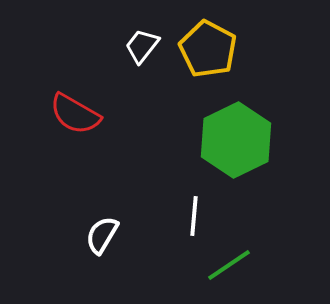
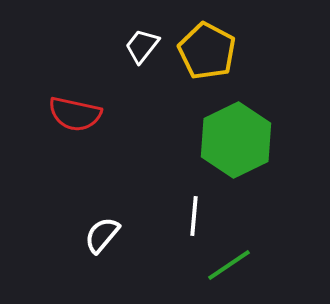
yellow pentagon: moved 1 px left, 2 px down
red semicircle: rotated 18 degrees counterclockwise
white semicircle: rotated 9 degrees clockwise
